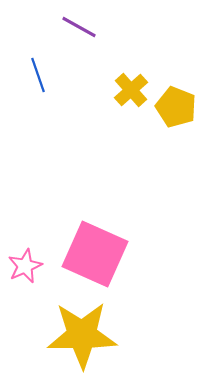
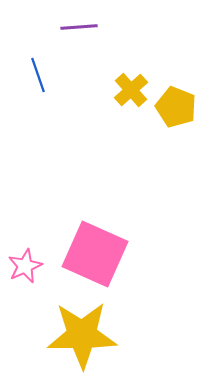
purple line: rotated 33 degrees counterclockwise
